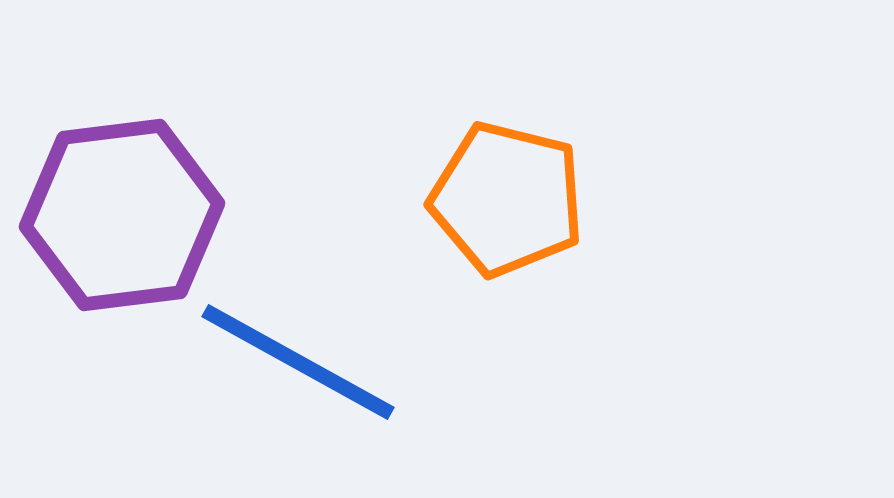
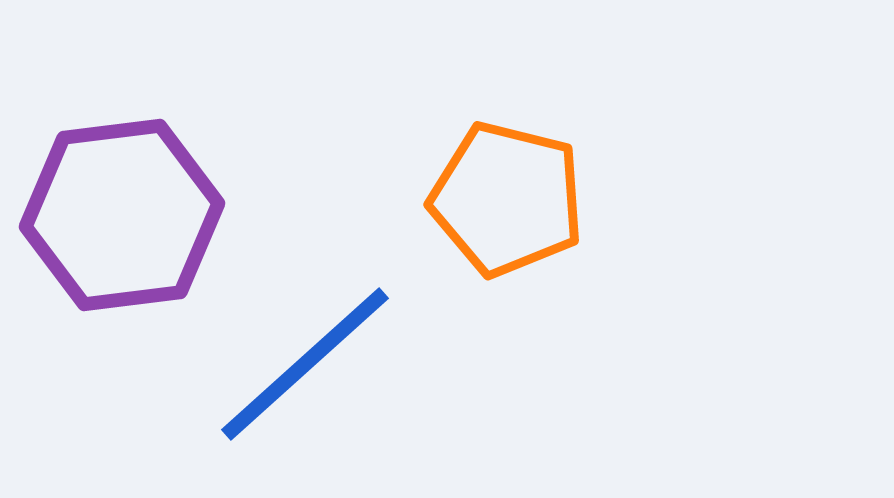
blue line: moved 7 px right, 2 px down; rotated 71 degrees counterclockwise
